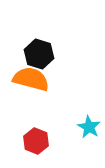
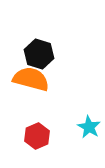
red hexagon: moved 1 px right, 5 px up; rotated 15 degrees clockwise
